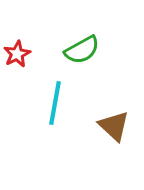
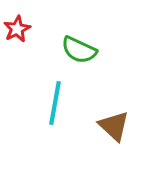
green semicircle: moved 3 px left; rotated 54 degrees clockwise
red star: moved 25 px up
